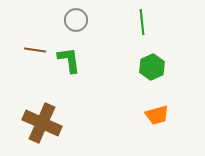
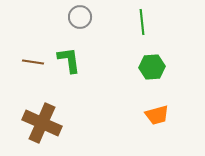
gray circle: moved 4 px right, 3 px up
brown line: moved 2 px left, 12 px down
green hexagon: rotated 20 degrees clockwise
